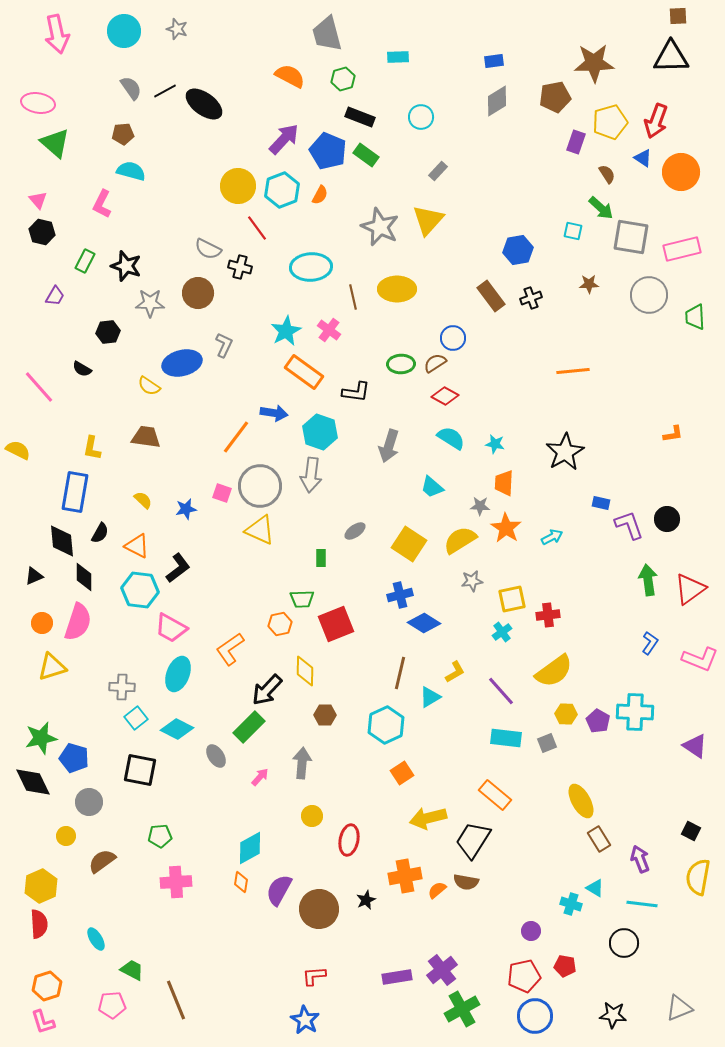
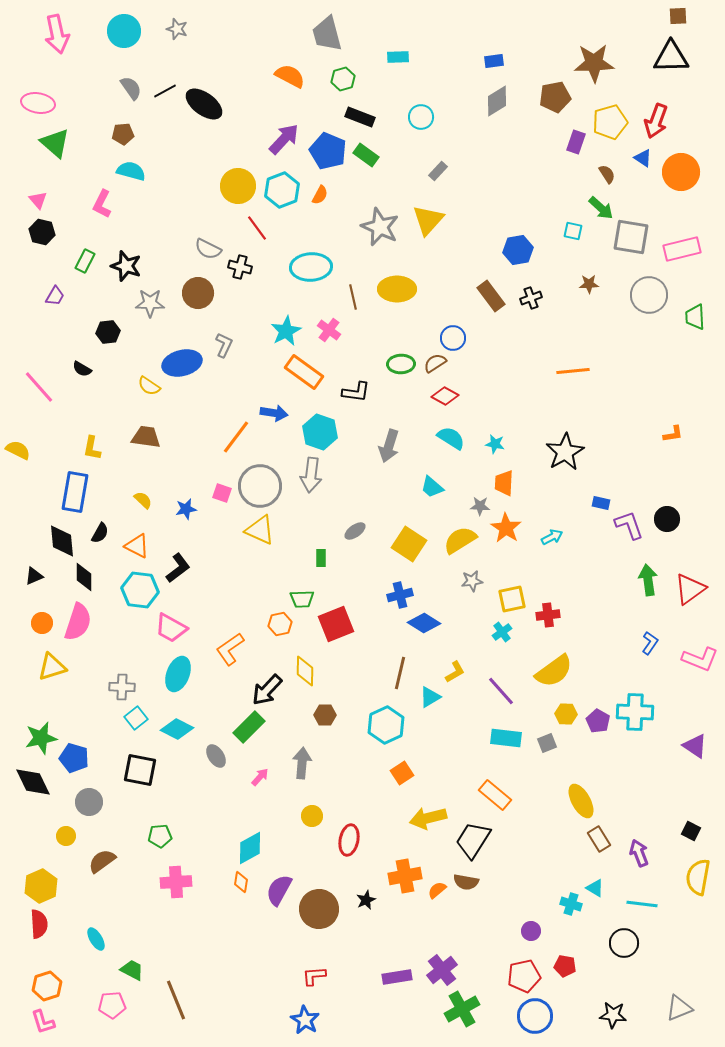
purple arrow at (640, 859): moved 1 px left, 6 px up
